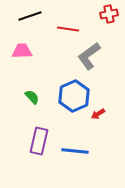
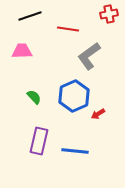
green semicircle: moved 2 px right
